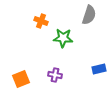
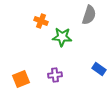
green star: moved 1 px left, 1 px up
blue rectangle: rotated 48 degrees clockwise
purple cross: rotated 16 degrees counterclockwise
